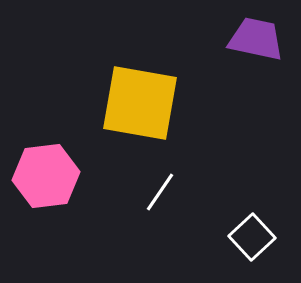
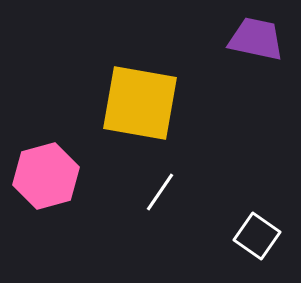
pink hexagon: rotated 8 degrees counterclockwise
white square: moved 5 px right, 1 px up; rotated 12 degrees counterclockwise
